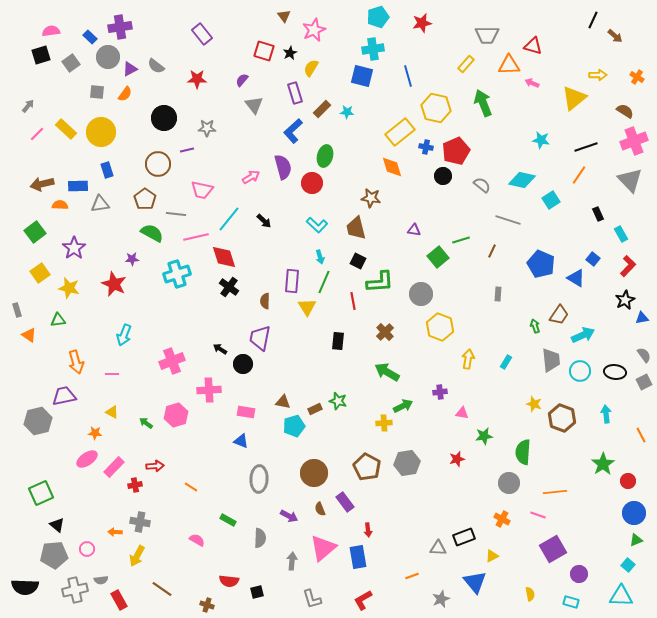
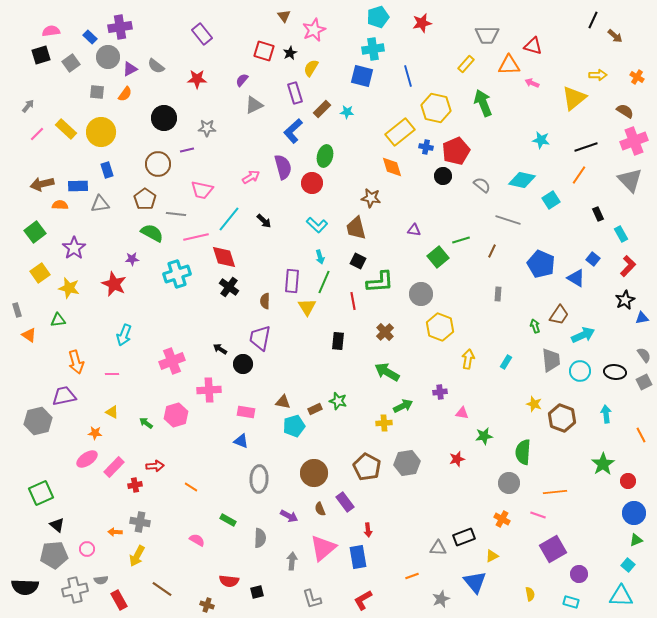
gray triangle at (254, 105): rotated 42 degrees clockwise
